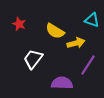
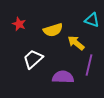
yellow semicircle: moved 2 px left, 1 px up; rotated 48 degrees counterclockwise
yellow arrow: rotated 126 degrees counterclockwise
white trapezoid: rotated 10 degrees clockwise
purple line: moved 1 px right; rotated 20 degrees counterclockwise
purple semicircle: moved 1 px right, 6 px up
